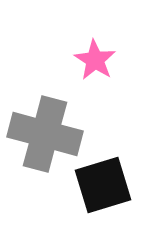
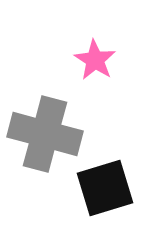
black square: moved 2 px right, 3 px down
